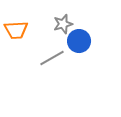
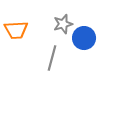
blue circle: moved 5 px right, 3 px up
gray line: rotated 45 degrees counterclockwise
